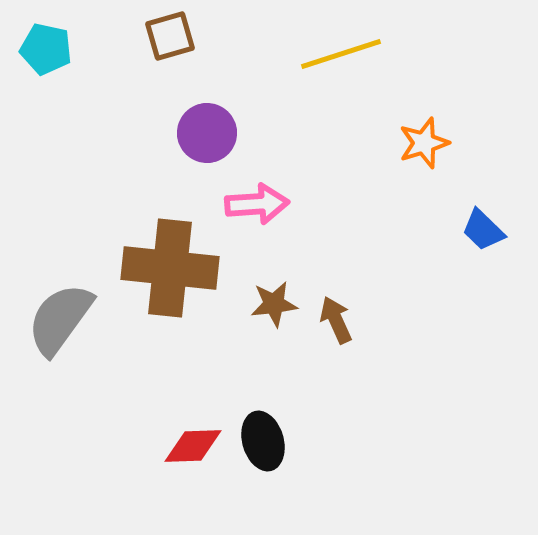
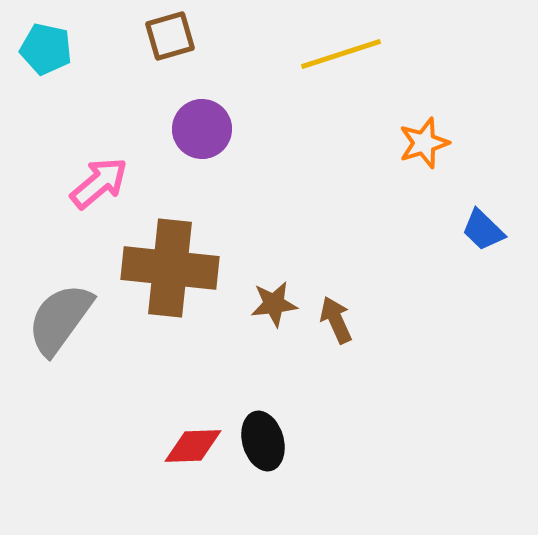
purple circle: moved 5 px left, 4 px up
pink arrow: moved 158 px left, 21 px up; rotated 36 degrees counterclockwise
